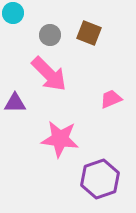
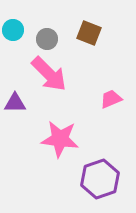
cyan circle: moved 17 px down
gray circle: moved 3 px left, 4 px down
